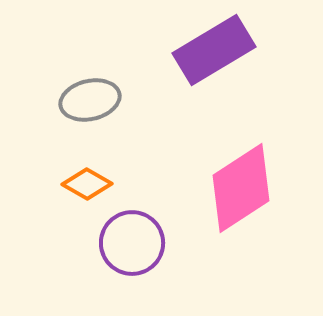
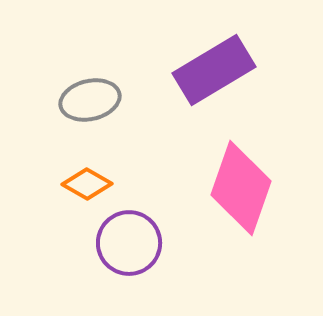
purple rectangle: moved 20 px down
pink diamond: rotated 38 degrees counterclockwise
purple circle: moved 3 px left
